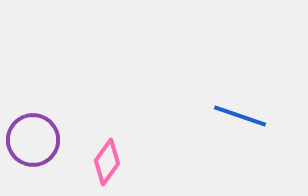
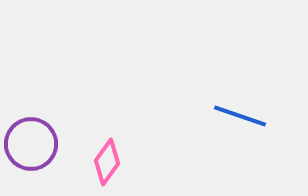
purple circle: moved 2 px left, 4 px down
